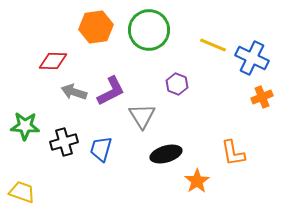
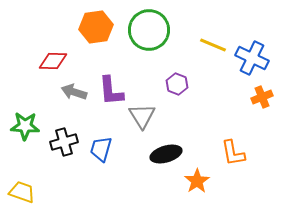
purple L-shape: rotated 112 degrees clockwise
